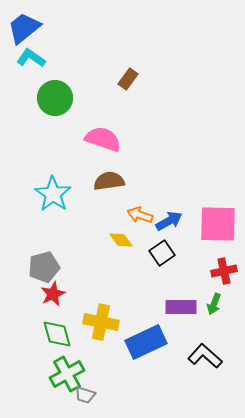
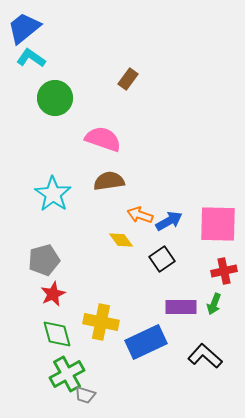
black square: moved 6 px down
gray pentagon: moved 7 px up
